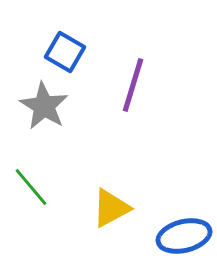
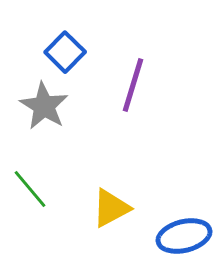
blue square: rotated 15 degrees clockwise
green line: moved 1 px left, 2 px down
